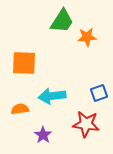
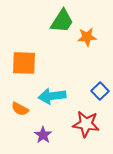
blue square: moved 1 px right, 2 px up; rotated 24 degrees counterclockwise
orange semicircle: rotated 144 degrees counterclockwise
